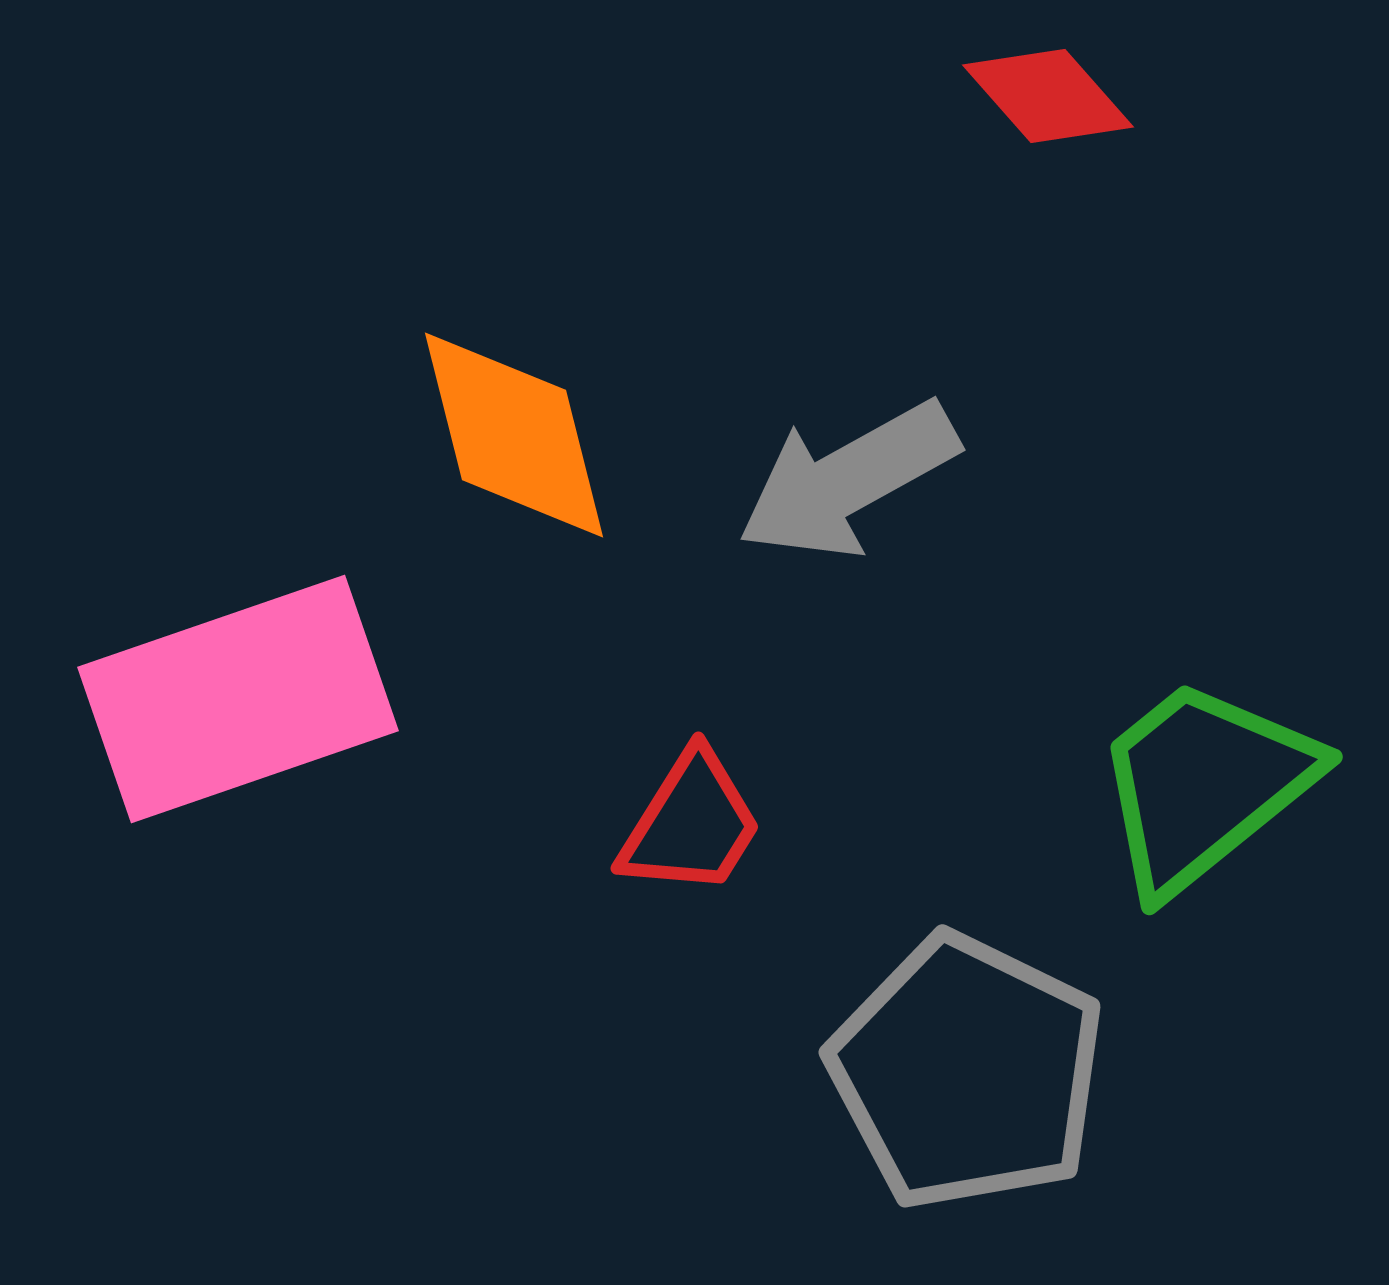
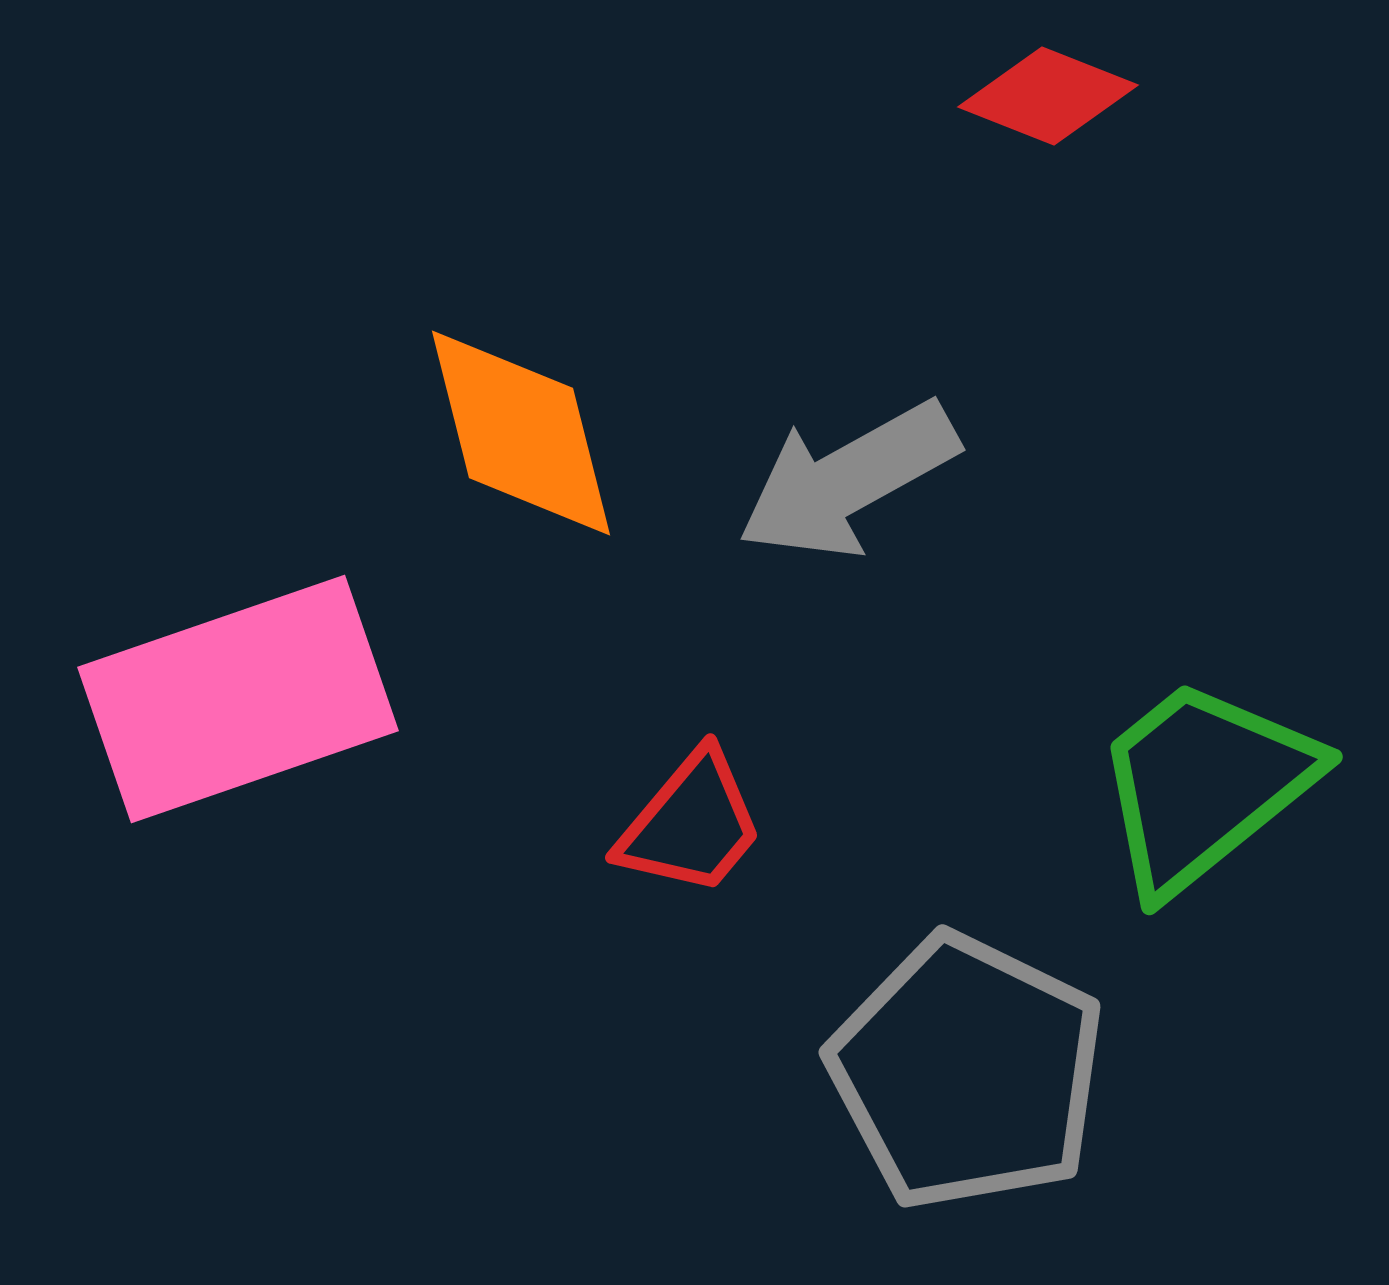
red diamond: rotated 27 degrees counterclockwise
orange diamond: moved 7 px right, 2 px up
red trapezoid: rotated 8 degrees clockwise
